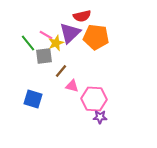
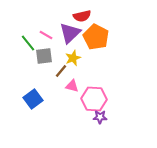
orange pentagon: rotated 20 degrees clockwise
yellow star: moved 17 px right, 15 px down
blue square: rotated 36 degrees clockwise
